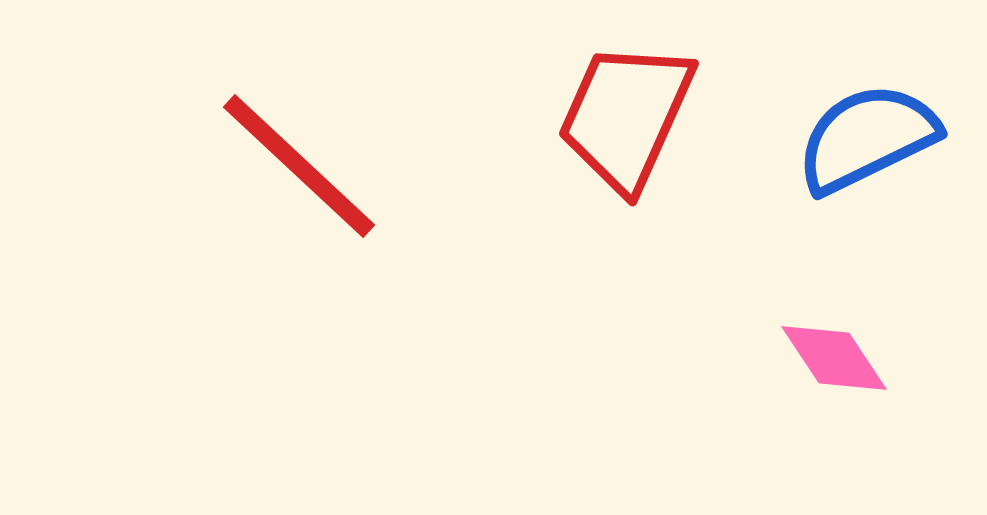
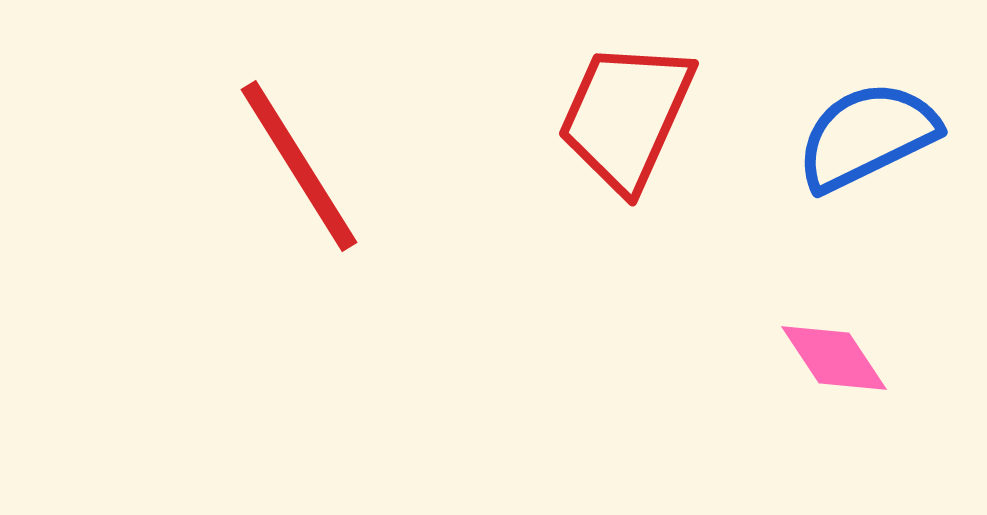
blue semicircle: moved 2 px up
red line: rotated 15 degrees clockwise
